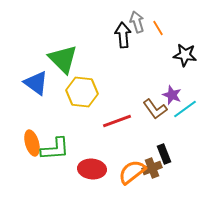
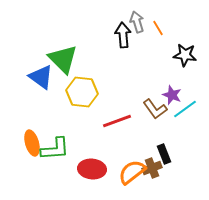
blue triangle: moved 5 px right, 6 px up
